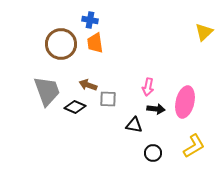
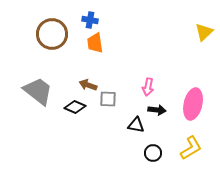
brown circle: moved 9 px left, 10 px up
gray trapezoid: moved 9 px left; rotated 32 degrees counterclockwise
pink ellipse: moved 8 px right, 2 px down
black arrow: moved 1 px right, 1 px down
black triangle: moved 2 px right
yellow L-shape: moved 3 px left, 2 px down
